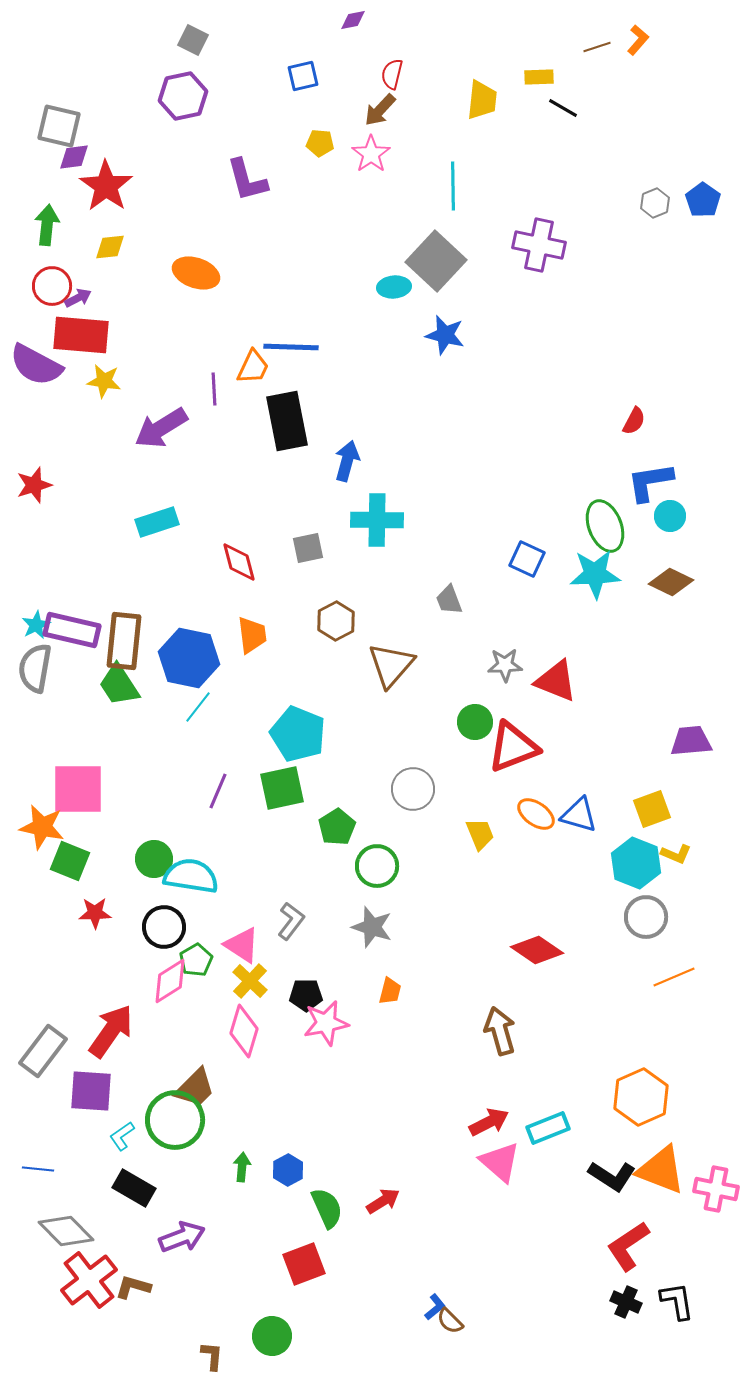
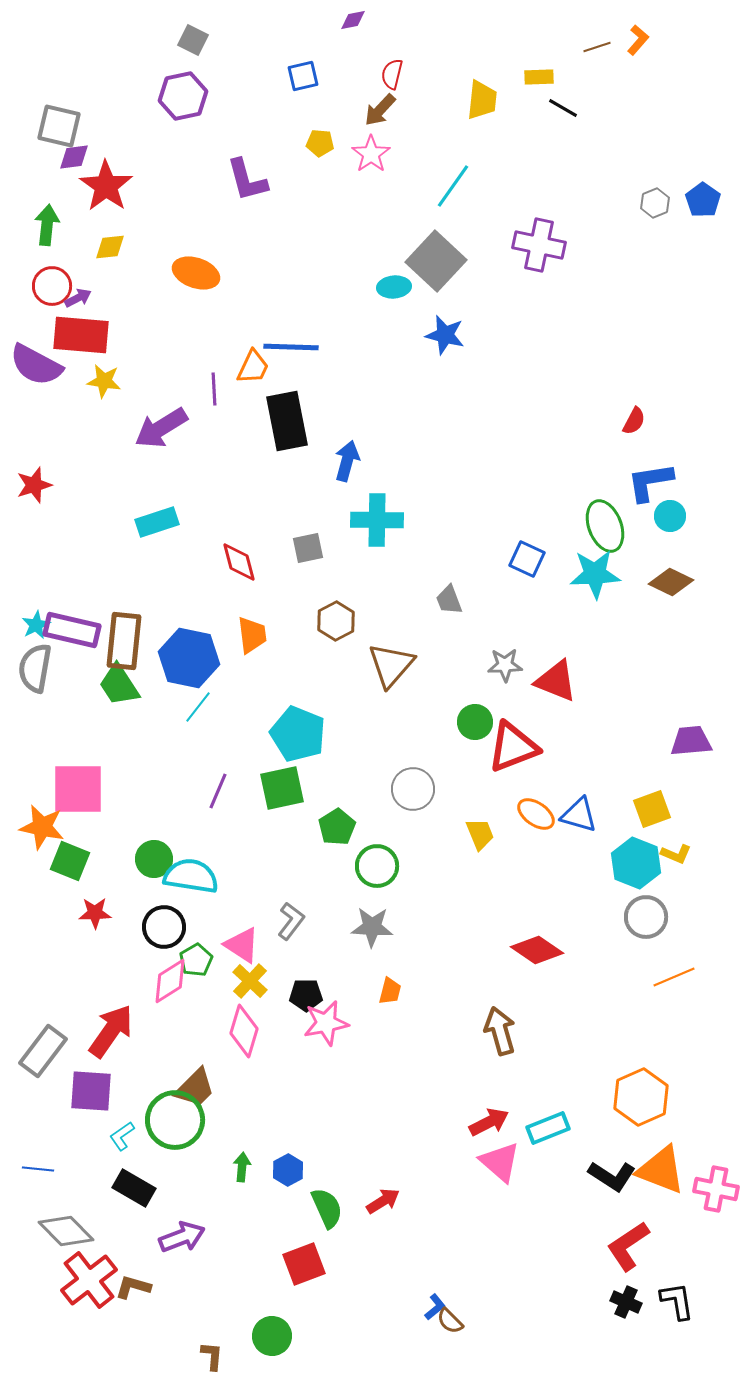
cyan line at (453, 186): rotated 36 degrees clockwise
gray star at (372, 927): rotated 15 degrees counterclockwise
